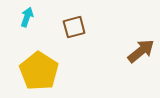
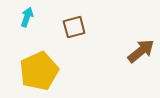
yellow pentagon: rotated 15 degrees clockwise
